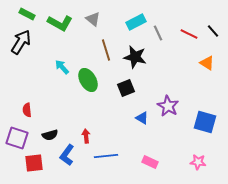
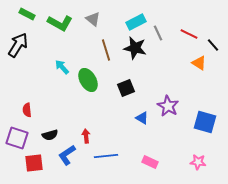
black line: moved 14 px down
black arrow: moved 3 px left, 3 px down
black star: moved 9 px up
orange triangle: moved 8 px left
blue L-shape: rotated 20 degrees clockwise
